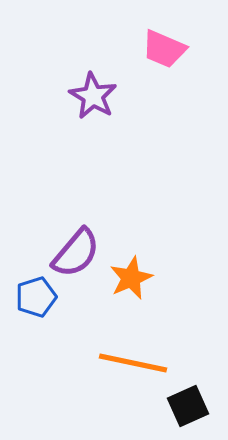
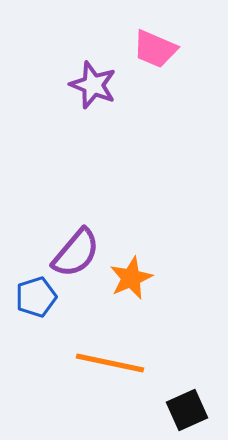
pink trapezoid: moved 9 px left
purple star: moved 11 px up; rotated 9 degrees counterclockwise
orange line: moved 23 px left
black square: moved 1 px left, 4 px down
